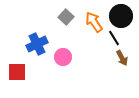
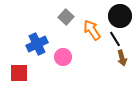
black circle: moved 1 px left
orange arrow: moved 2 px left, 8 px down
black line: moved 1 px right, 1 px down
brown arrow: rotated 14 degrees clockwise
red square: moved 2 px right, 1 px down
